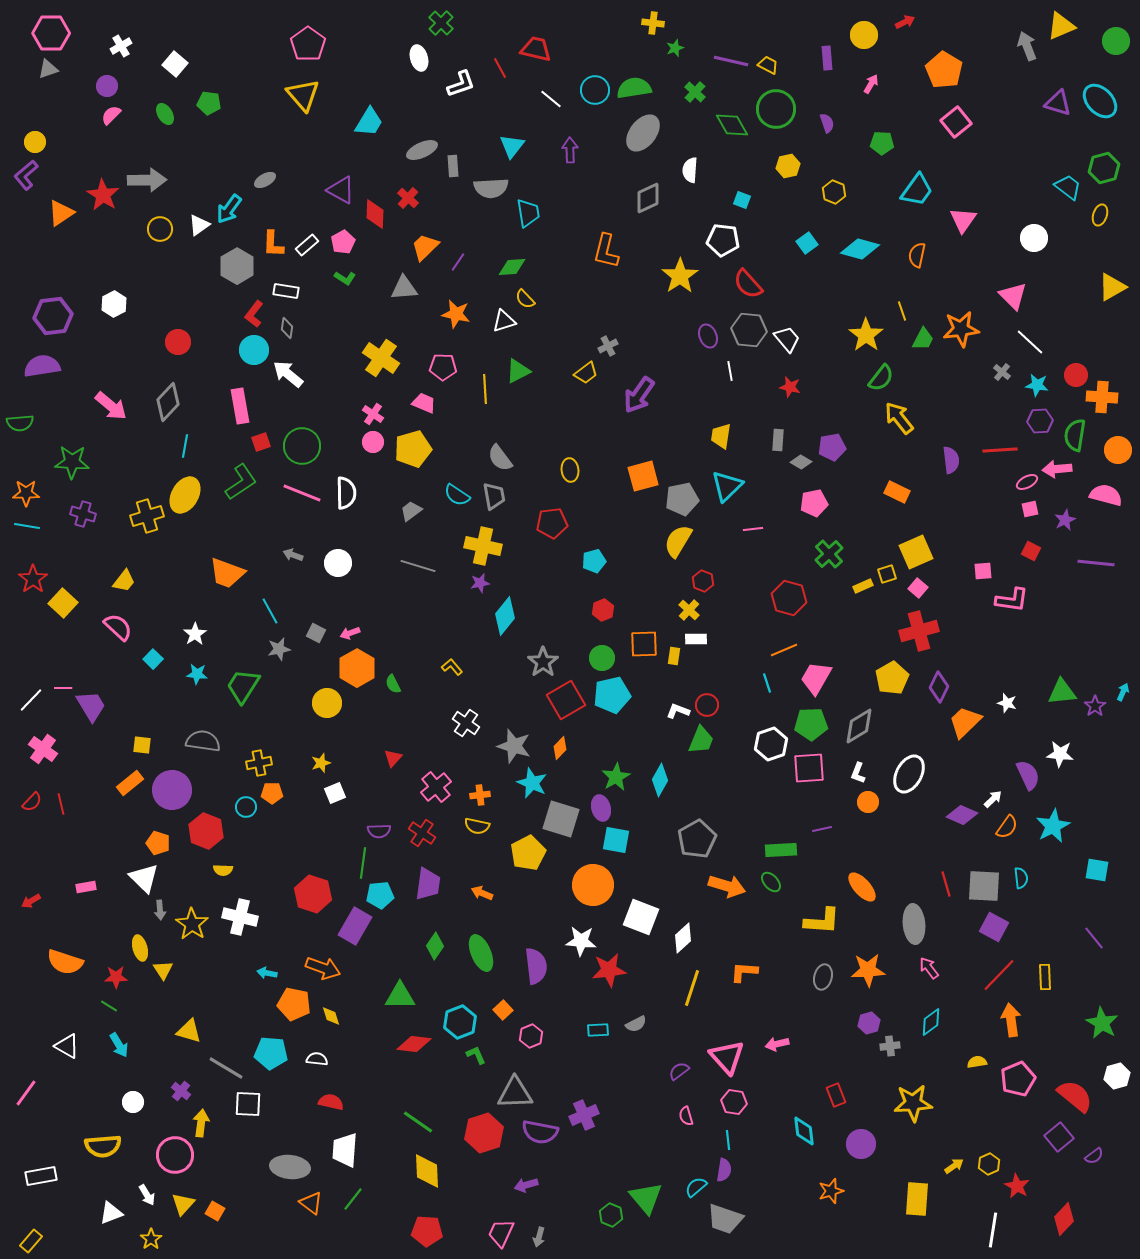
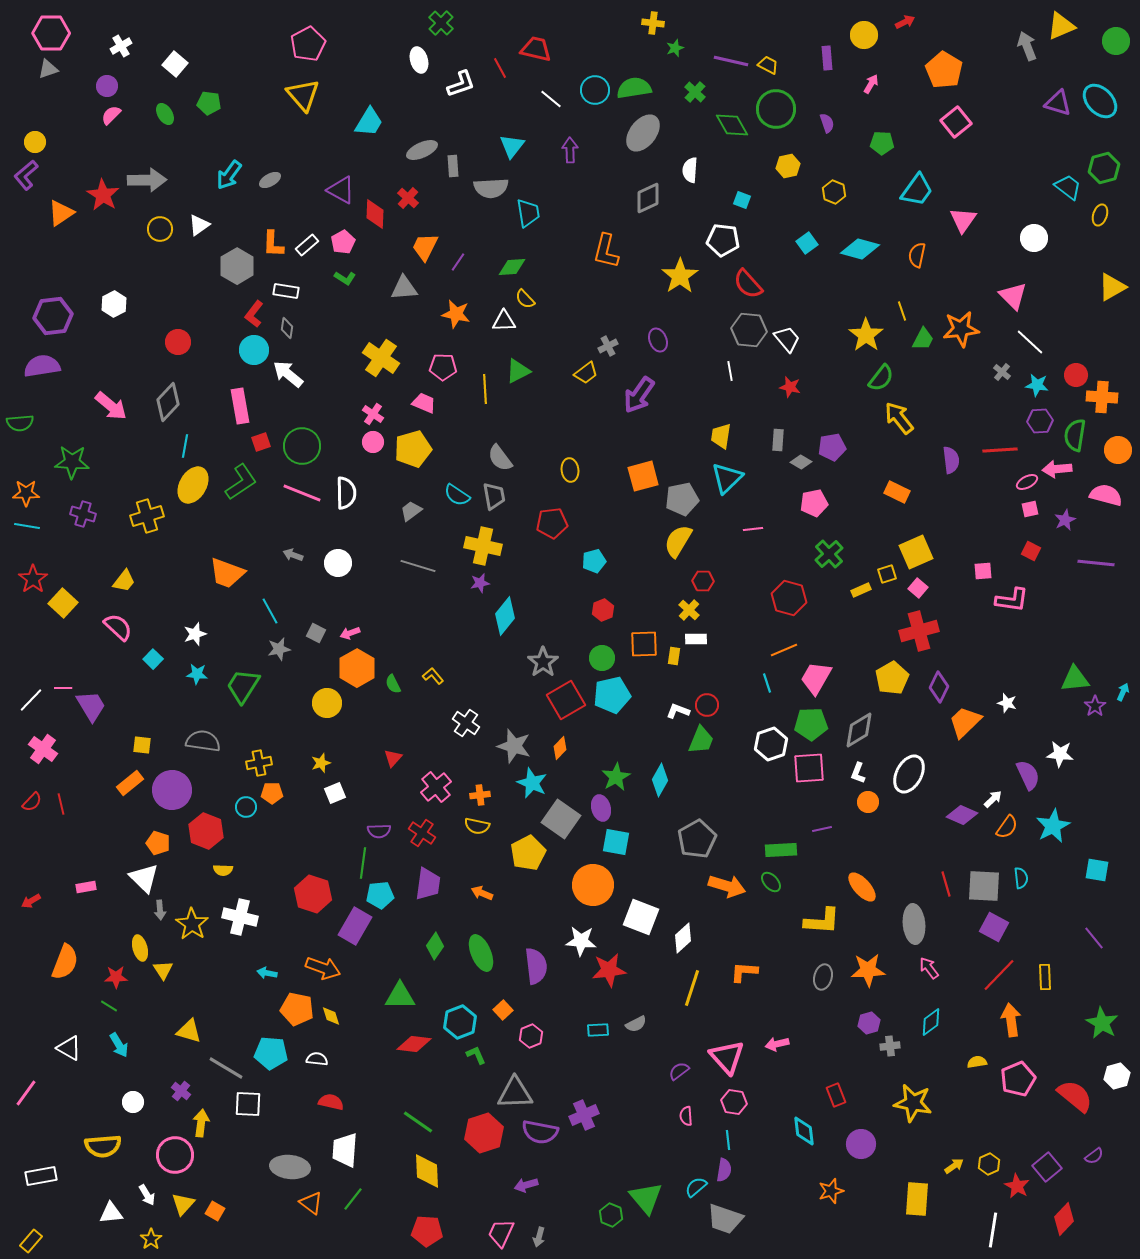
pink pentagon at (308, 44): rotated 8 degrees clockwise
white ellipse at (419, 58): moved 2 px down
gray ellipse at (265, 180): moved 5 px right
cyan arrow at (229, 209): moved 34 px up
orange trapezoid at (425, 247): rotated 20 degrees counterclockwise
white triangle at (504, 321): rotated 15 degrees clockwise
purple ellipse at (708, 336): moved 50 px left, 4 px down
cyan triangle at (727, 486): moved 8 px up
yellow ellipse at (185, 495): moved 8 px right, 10 px up
red hexagon at (703, 581): rotated 20 degrees counterclockwise
yellow rectangle at (863, 586): moved 2 px left, 4 px down
white star at (195, 634): rotated 15 degrees clockwise
yellow L-shape at (452, 667): moved 19 px left, 9 px down
green triangle at (1062, 692): moved 13 px right, 13 px up
gray diamond at (859, 726): moved 4 px down
gray square at (561, 819): rotated 18 degrees clockwise
cyan square at (616, 840): moved 2 px down
orange semicircle at (65, 962): rotated 87 degrees counterclockwise
orange pentagon at (294, 1004): moved 3 px right, 5 px down
white triangle at (67, 1046): moved 2 px right, 2 px down
yellow star at (913, 1103): rotated 15 degrees clockwise
pink semicircle at (686, 1116): rotated 12 degrees clockwise
purple square at (1059, 1137): moved 12 px left, 30 px down
white triangle at (111, 1213): rotated 15 degrees clockwise
